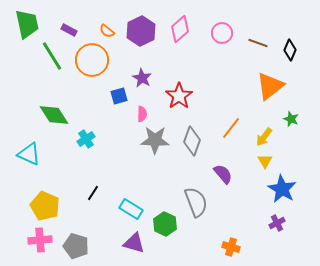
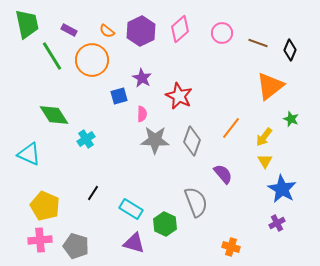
red star: rotated 12 degrees counterclockwise
